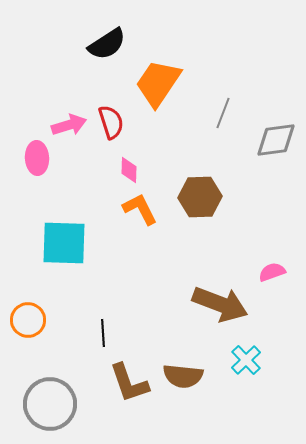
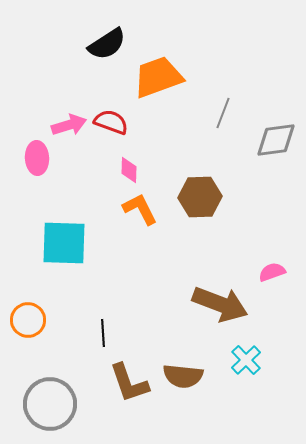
orange trapezoid: moved 6 px up; rotated 36 degrees clockwise
red semicircle: rotated 52 degrees counterclockwise
